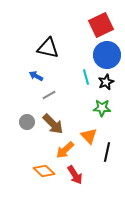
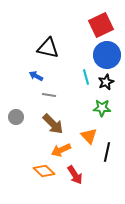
gray line: rotated 40 degrees clockwise
gray circle: moved 11 px left, 5 px up
orange arrow: moved 4 px left; rotated 18 degrees clockwise
